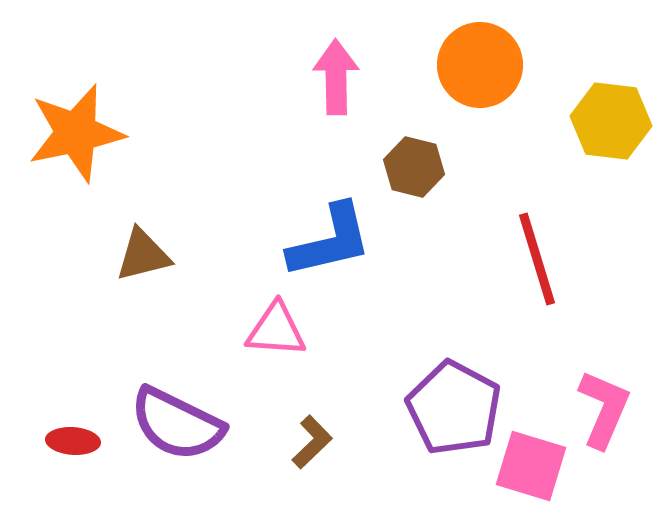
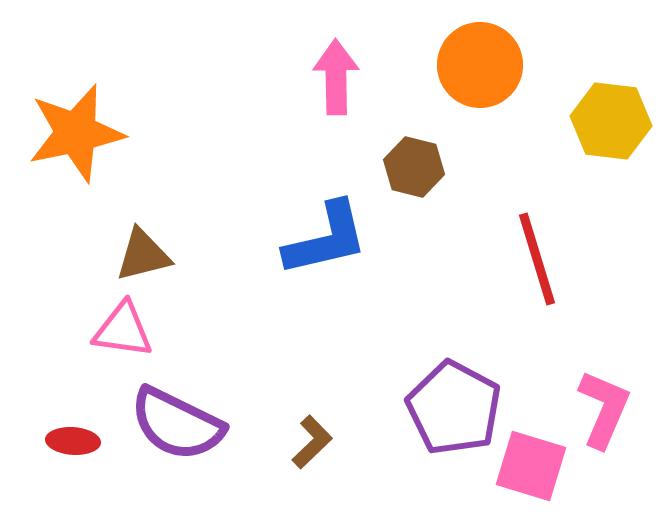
blue L-shape: moved 4 px left, 2 px up
pink triangle: moved 153 px left; rotated 4 degrees clockwise
